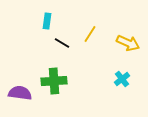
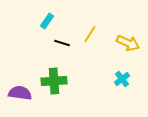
cyan rectangle: rotated 28 degrees clockwise
black line: rotated 14 degrees counterclockwise
